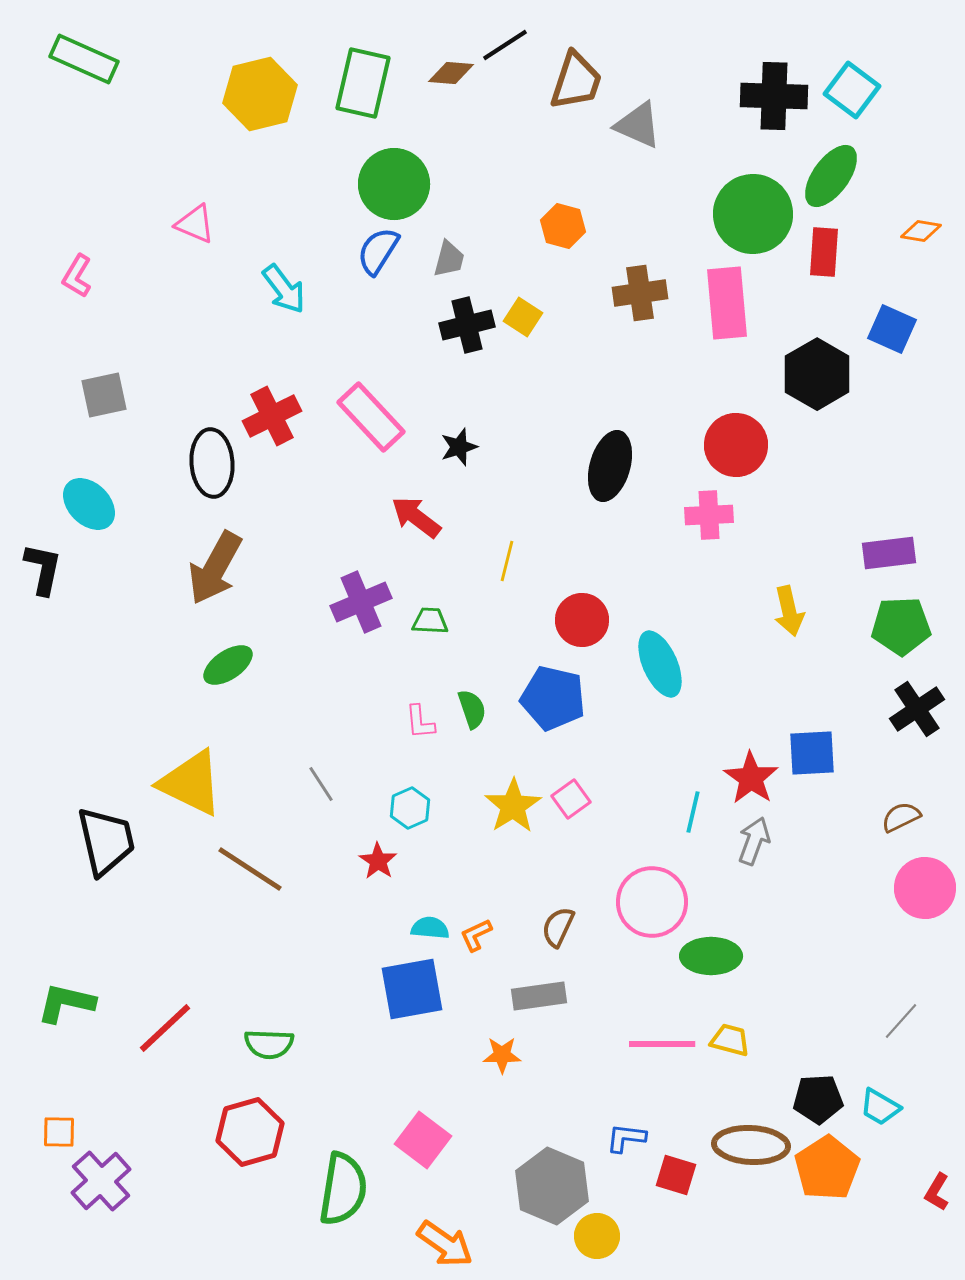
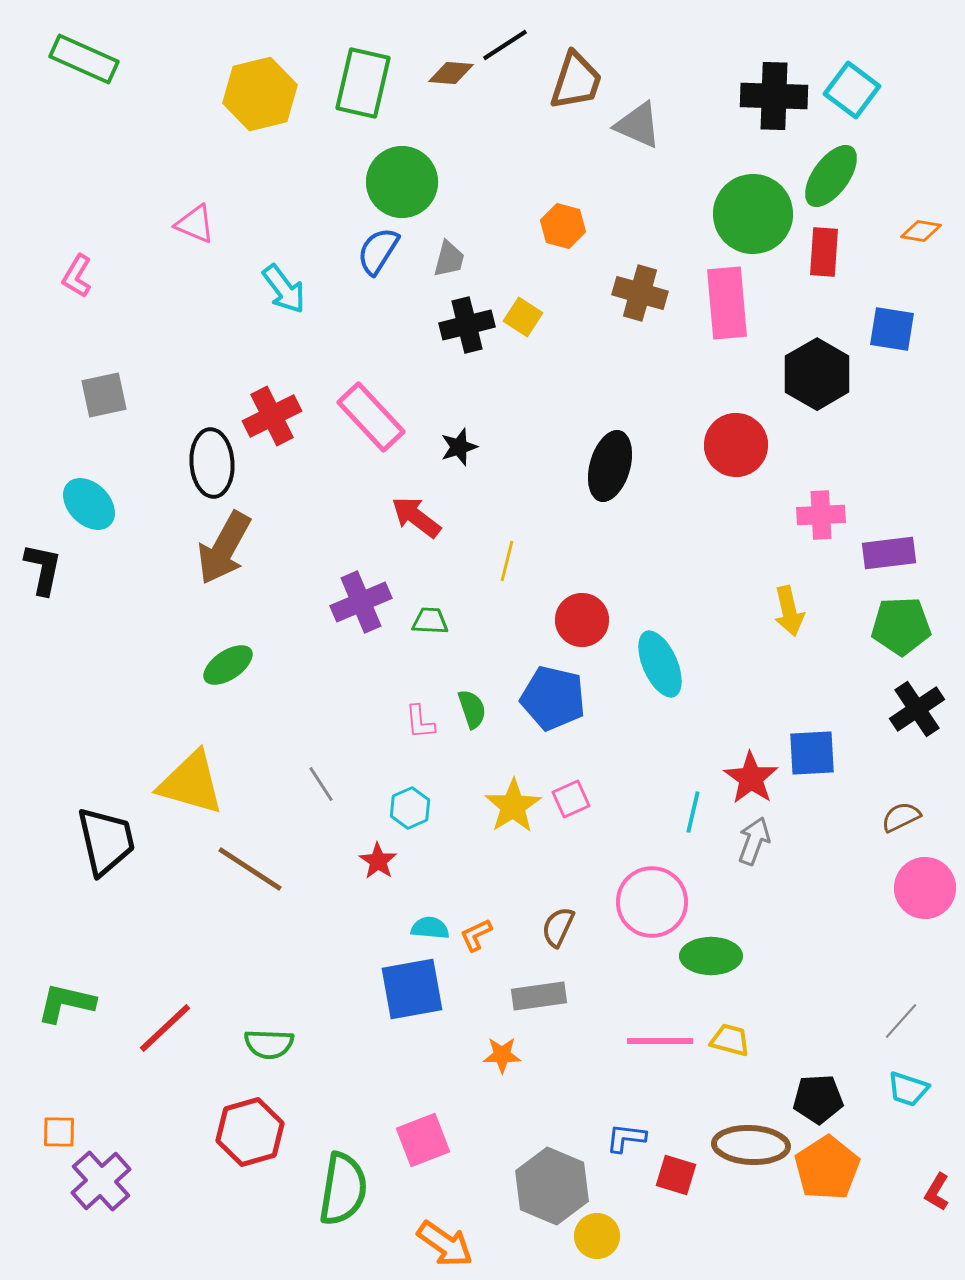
green circle at (394, 184): moved 8 px right, 2 px up
brown cross at (640, 293): rotated 24 degrees clockwise
blue square at (892, 329): rotated 15 degrees counterclockwise
pink cross at (709, 515): moved 112 px right
brown arrow at (215, 568): moved 9 px right, 20 px up
yellow triangle at (191, 783): rotated 10 degrees counterclockwise
pink square at (571, 799): rotated 12 degrees clockwise
pink line at (662, 1044): moved 2 px left, 3 px up
cyan trapezoid at (880, 1107): moved 28 px right, 18 px up; rotated 12 degrees counterclockwise
pink square at (423, 1140): rotated 32 degrees clockwise
